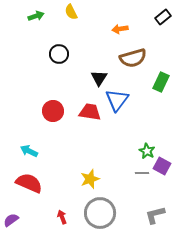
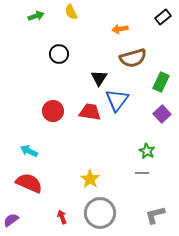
purple square: moved 52 px up; rotated 18 degrees clockwise
yellow star: rotated 18 degrees counterclockwise
